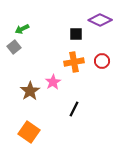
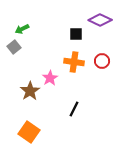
orange cross: rotated 18 degrees clockwise
pink star: moved 3 px left, 4 px up
